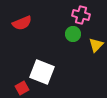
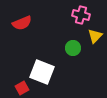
green circle: moved 14 px down
yellow triangle: moved 1 px left, 9 px up
